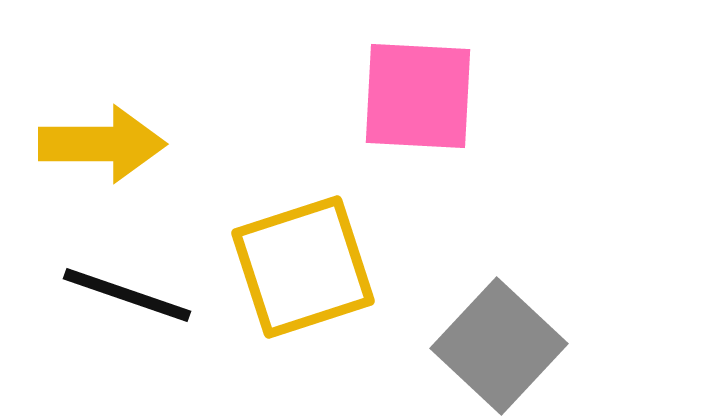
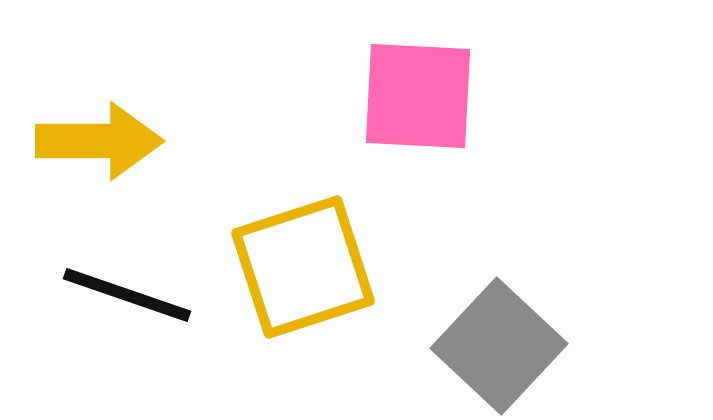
yellow arrow: moved 3 px left, 3 px up
